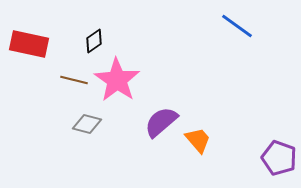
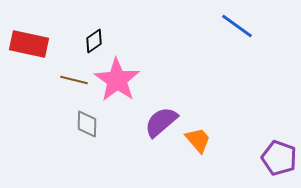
gray diamond: rotated 76 degrees clockwise
